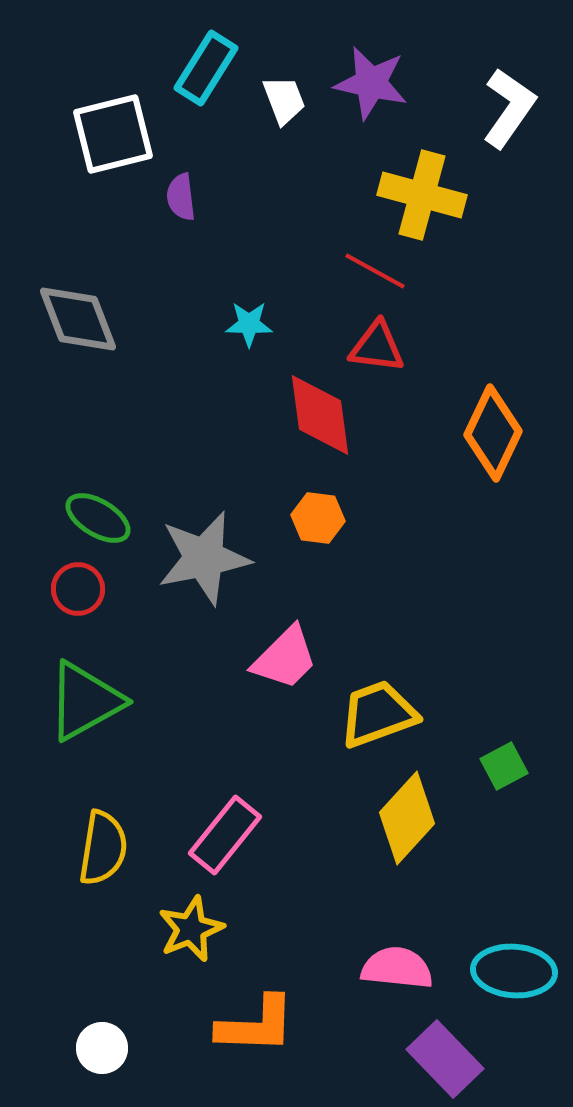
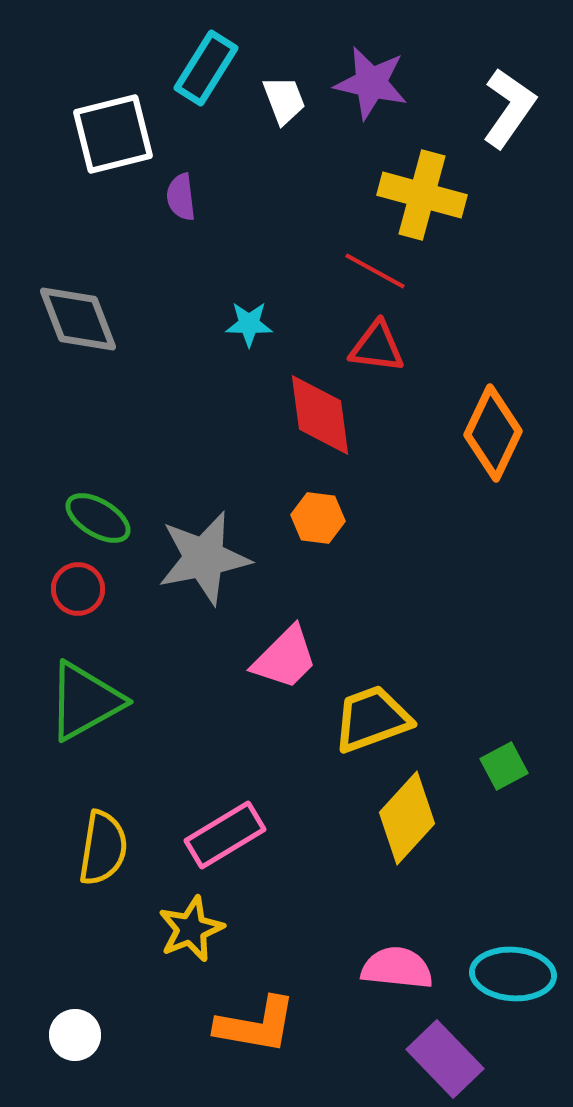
yellow trapezoid: moved 6 px left, 5 px down
pink rectangle: rotated 20 degrees clockwise
cyan ellipse: moved 1 px left, 3 px down
orange L-shape: rotated 8 degrees clockwise
white circle: moved 27 px left, 13 px up
